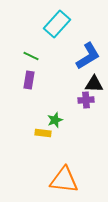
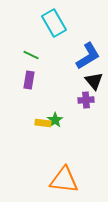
cyan rectangle: moved 3 px left, 1 px up; rotated 72 degrees counterclockwise
green line: moved 1 px up
black triangle: moved 3 px up; rotated 48 degrees clockwise
green star: rotated 14 degrees counterclockwise
yellow rectangle: moved 10 px up
